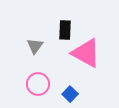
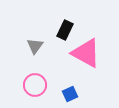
black rectangle: rotated 24 degrees clockwise
pink circle: moved 3 px left, 1 px down
blue square: rotated 21 degrees clockwise
